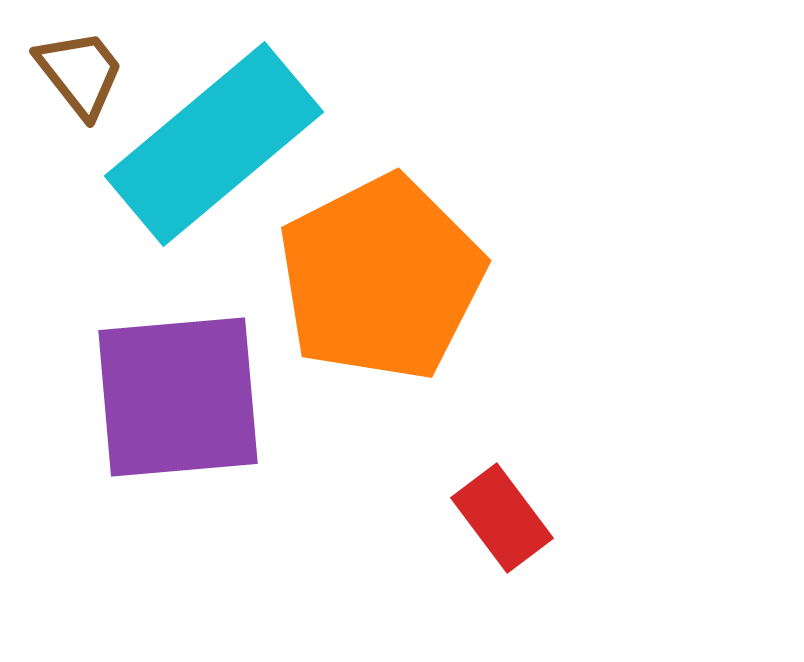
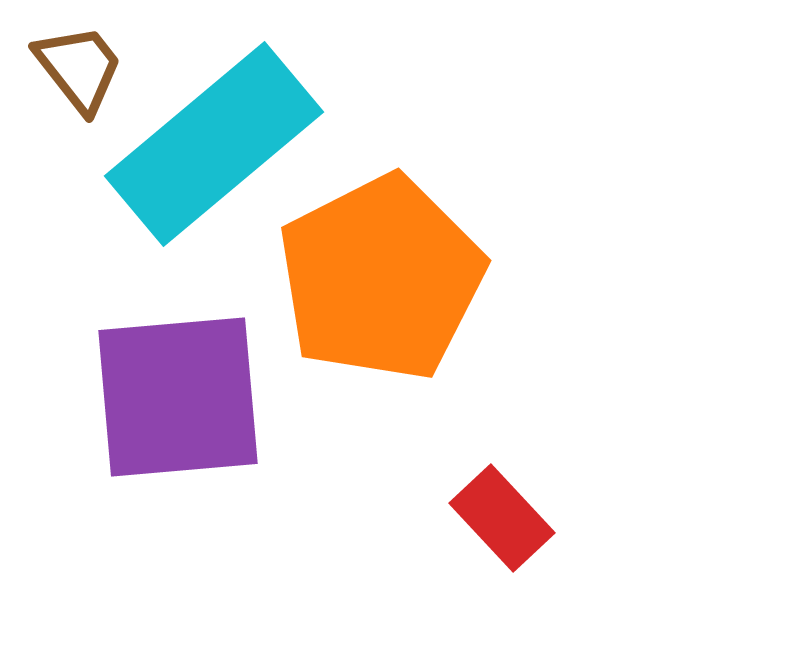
brown trapezoid: moved 1 px left, 5 px up
red rectangle: rotated 6 degrees counterclockwise
